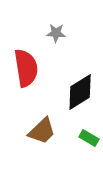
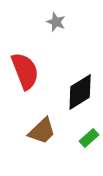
gray star: moved 11 px up; rotated 18 degrees clockwise
red semicircle: moved 1 px left, 3 px down; rotated 12 degrees counterclockwise
green rectangle: rotated 72 degrees counterclockwise
